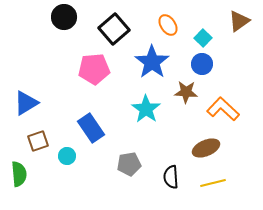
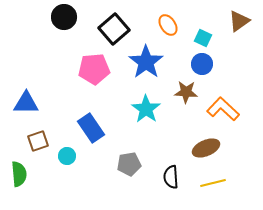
cyan square: rotated 18 degrees counterclockwise
blue star: moved 6 px left
blue triangle: rotated 32 degrees clockwise
